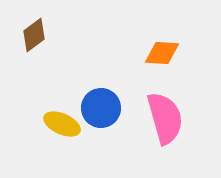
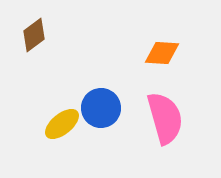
yellow ellipse: rotated 63 degrees counterclockwise
